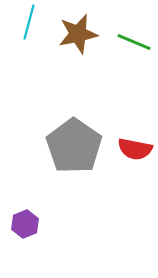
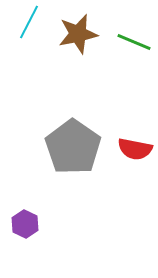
cyan line: rotated 12 degrees clockwise
gray pentagon: moved 1 px left, 1 px down
purple hexagon: rotated 12 degrees counterclockwise
